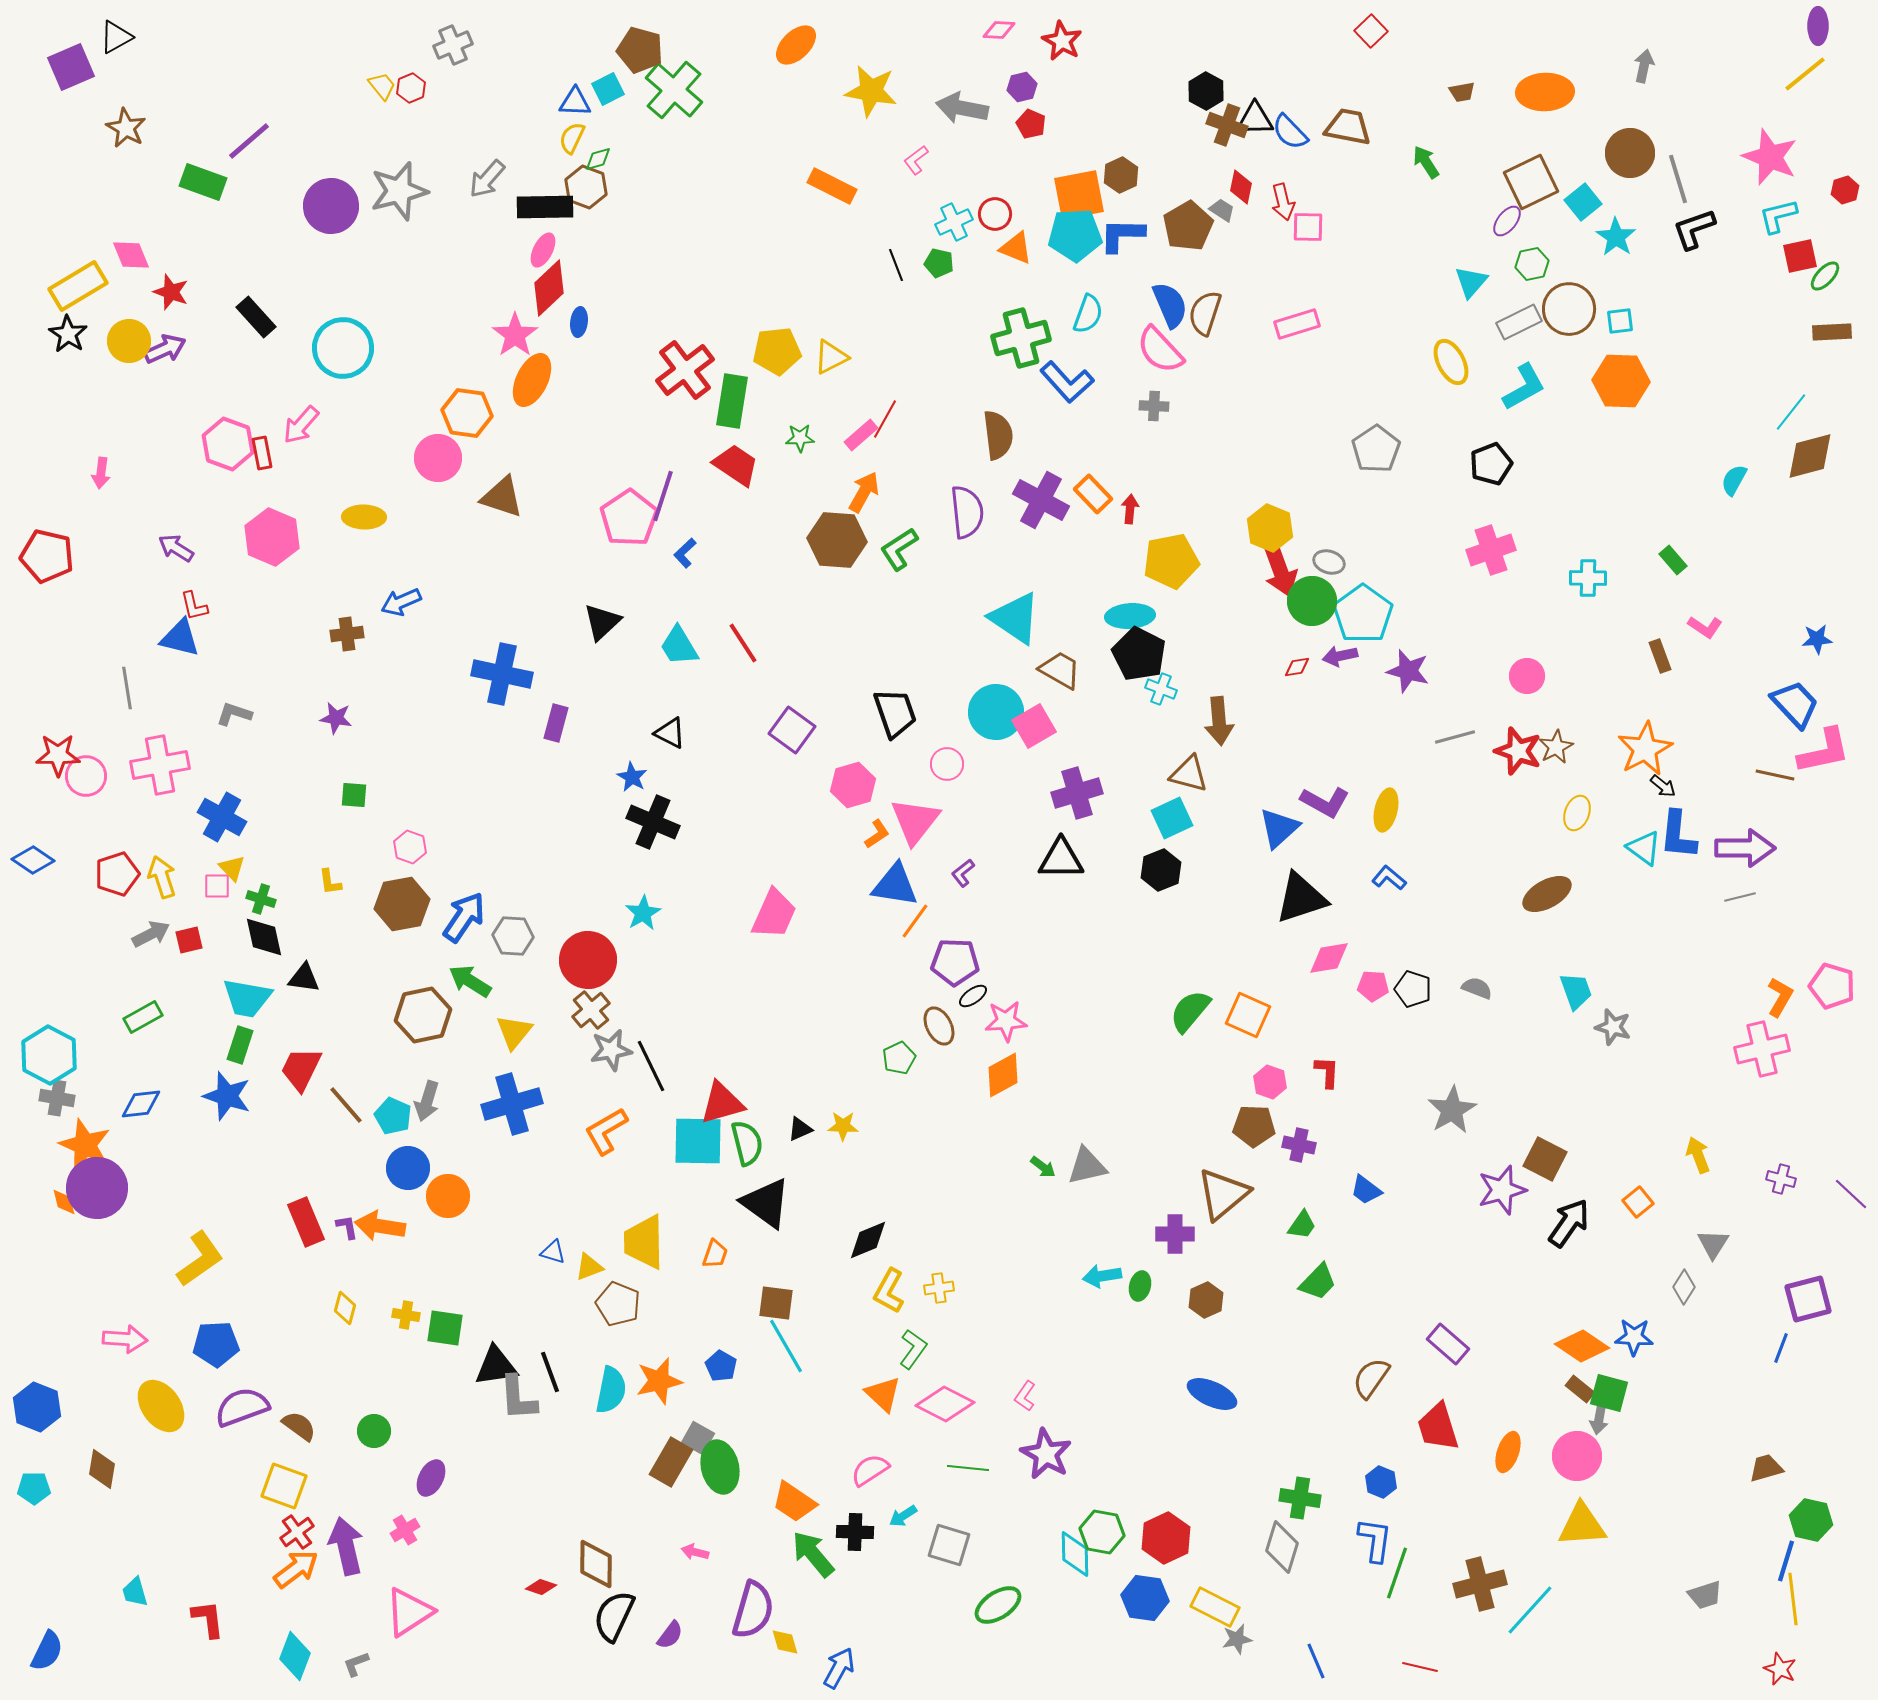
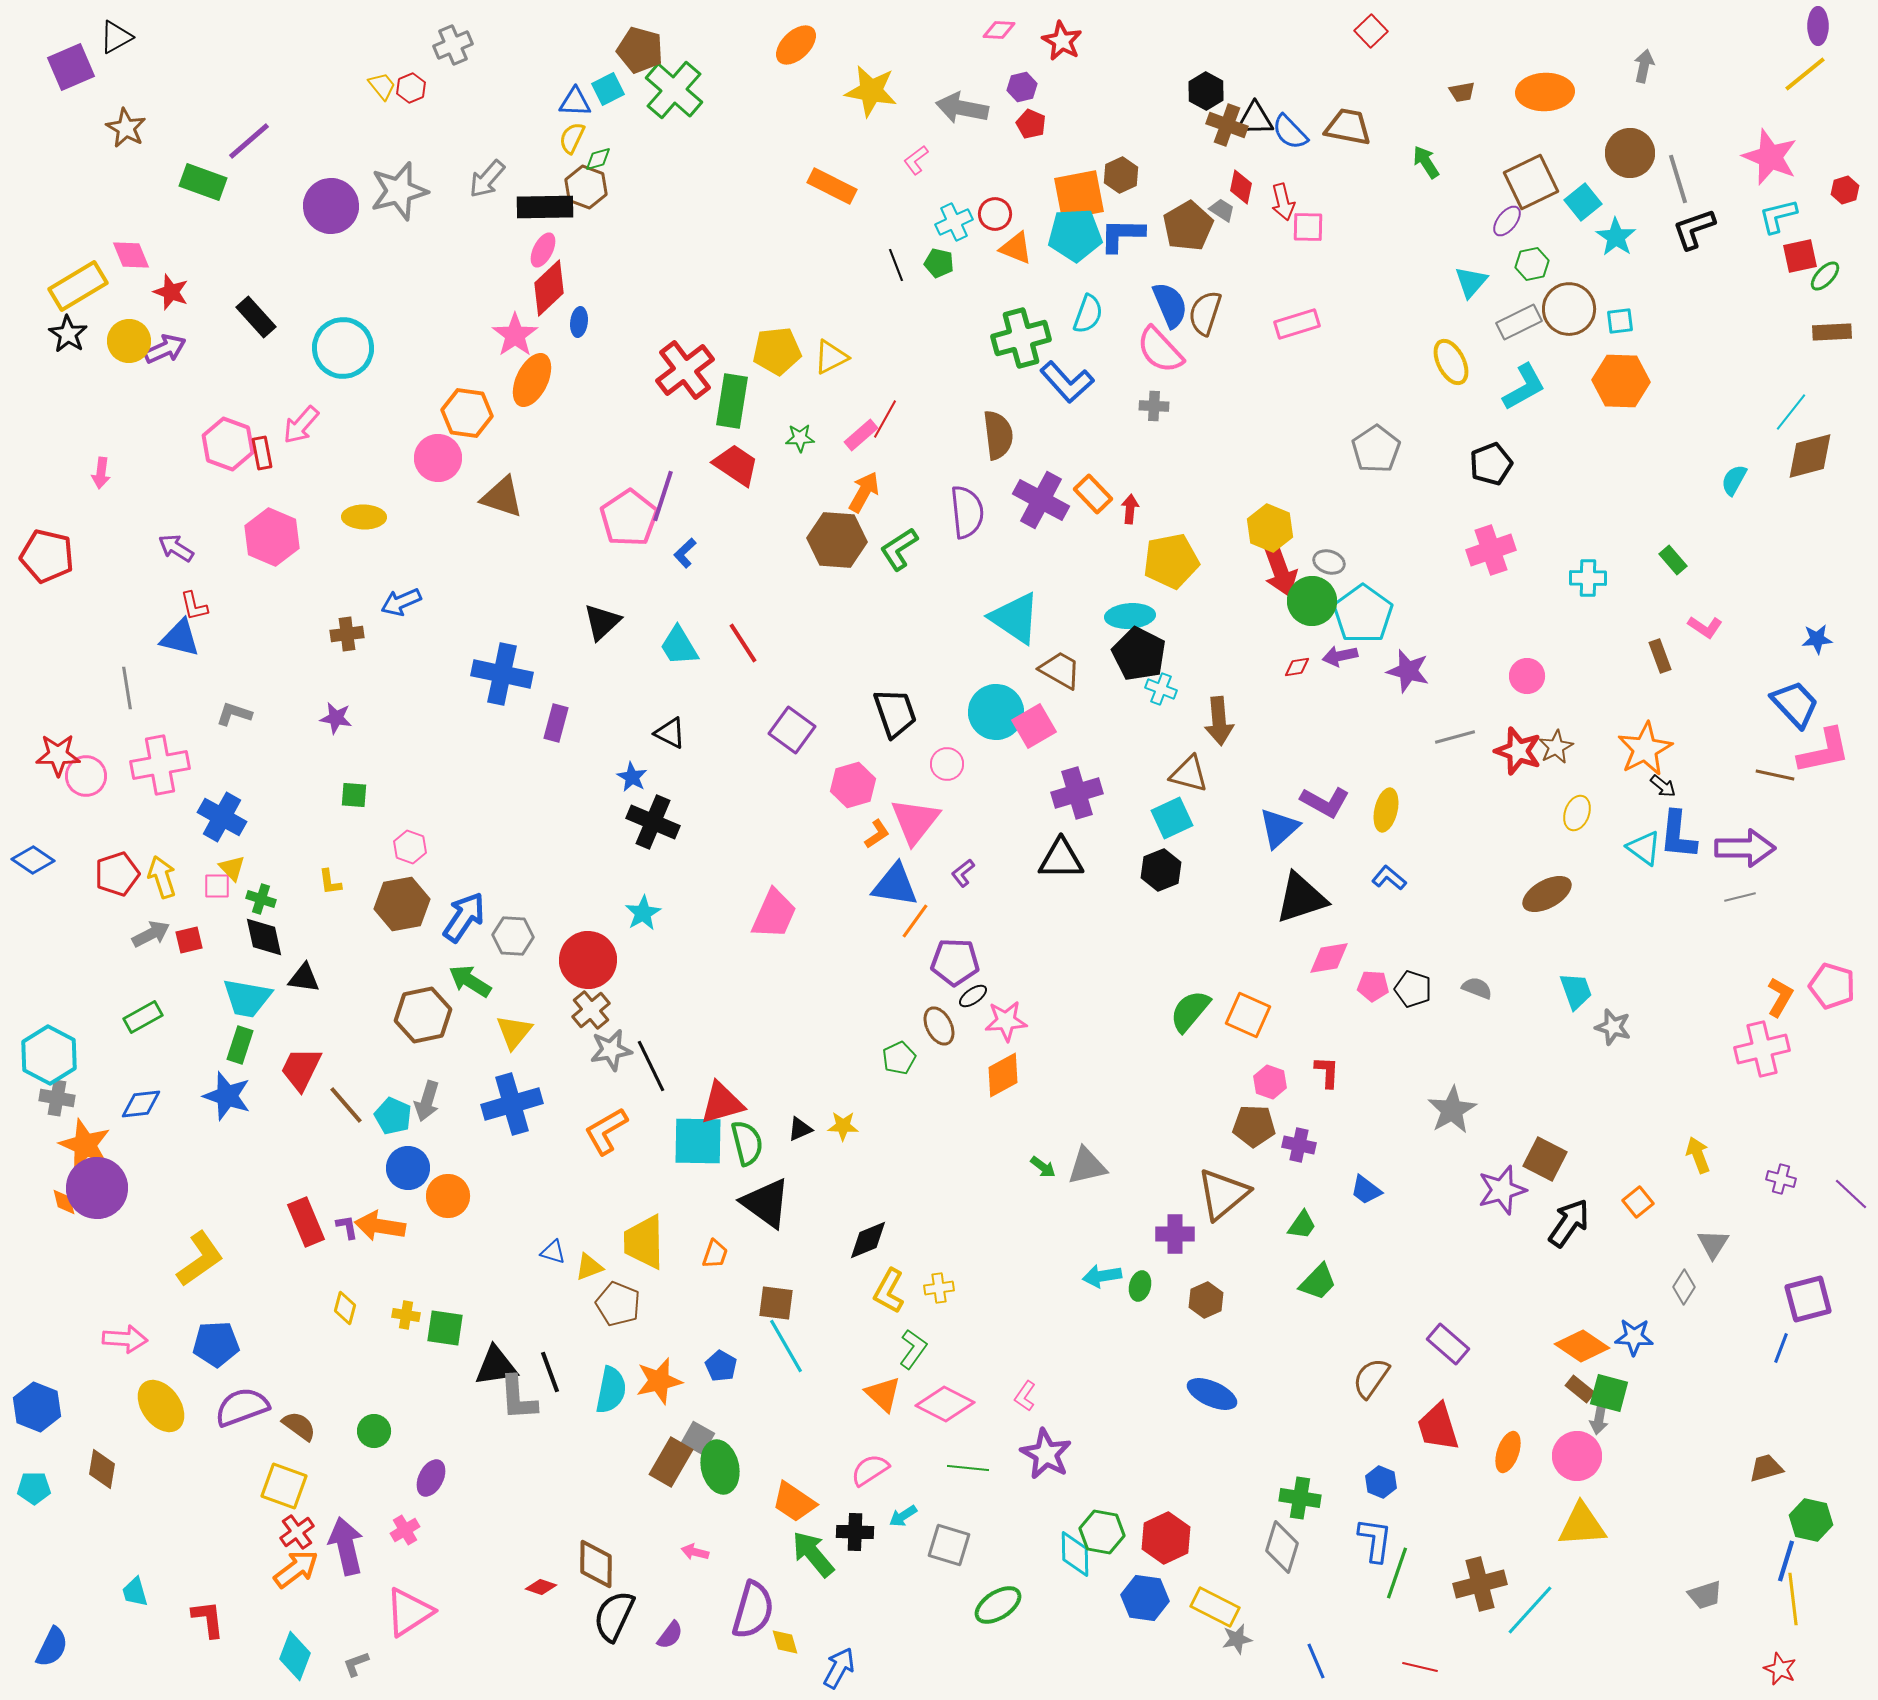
blue semicircle at (47, 1651): moved 5 px right, 4 px up
